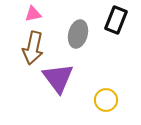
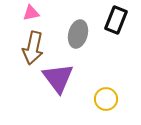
pink triangle: moved 2 px left, 1 px up
yellow circle: moved 1 px up
